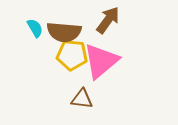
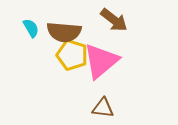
brown arrow: moved 6 px right; rotated 92 degrees clockwise
cyan semicircle: moved 4 px left
yellow pentagon: rotated 12 degrees clockwise
brown triangle: moved 21 px right, 9 px down
